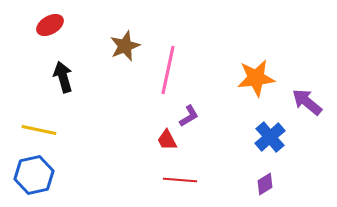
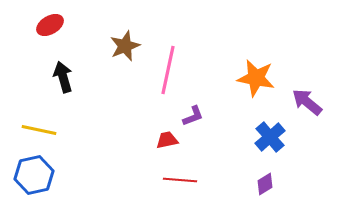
orange star: rotated 18 degrees clockwise
purple L-shape: moved 4 px right; rotated 10 degrees clockwise
red trapezoid: rotated 105 degrees clockwise
